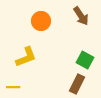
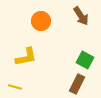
yellow L-shape: rotated 10 degrees clockwise
yellow line: moved 2 px right; rotated 16 degrees clockwise
